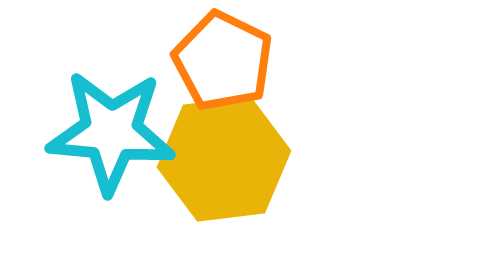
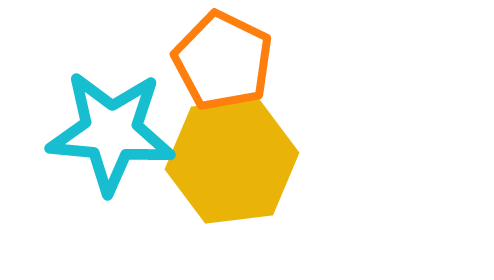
yellow hexagon: moved 8 px right, 2 px down
